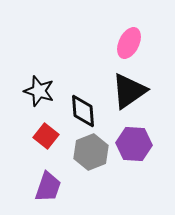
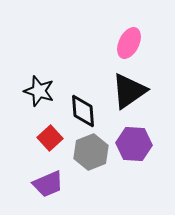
red square: moved 4 px right, 2 px down; rotated 10 degrees clockwise
purple trapezoid: moved 3 px up; rotated 48 degrees clockwise
